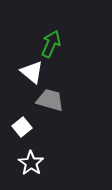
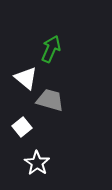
green arrow: moved 5 px down
white triangle: moved 6 px left, 6 px down
white star: moved 6 px right
